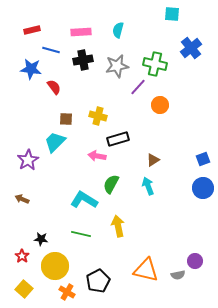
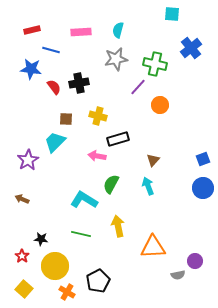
black cross: moved 4 px left, 23 px down
gray star: moved 1 px left, 7 px up
brown triangle: rotated 16 degrees counterclockwise
orange triangle: moved 7 px right, 23 px up; rotated 16 degrees counterclockwise
